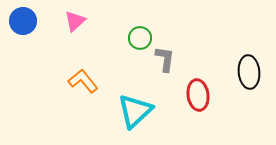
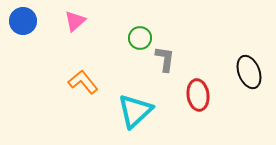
black ellipse: rotated 16 degrees counterclockwise
orange L-shape: moved 1 px down
